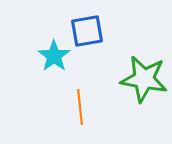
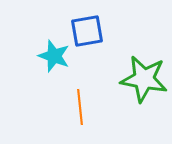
cyan star: rotated 16 degrees counterclockwise
